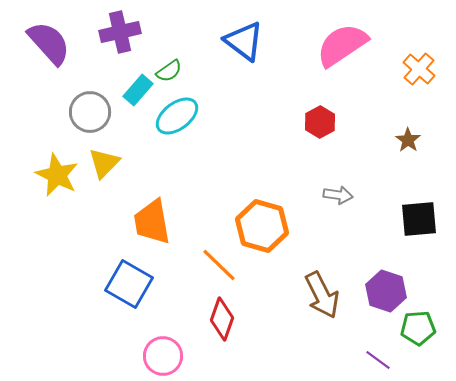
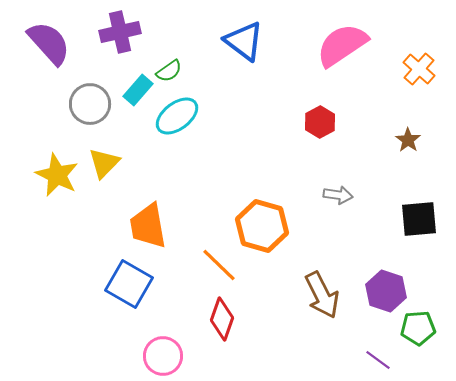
gray circle: moved 8 px up
orange trapezoid: moved 4 px left, 4 px down
